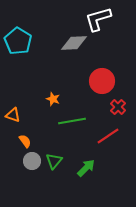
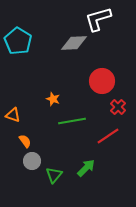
green triangle: moved 14 px down
